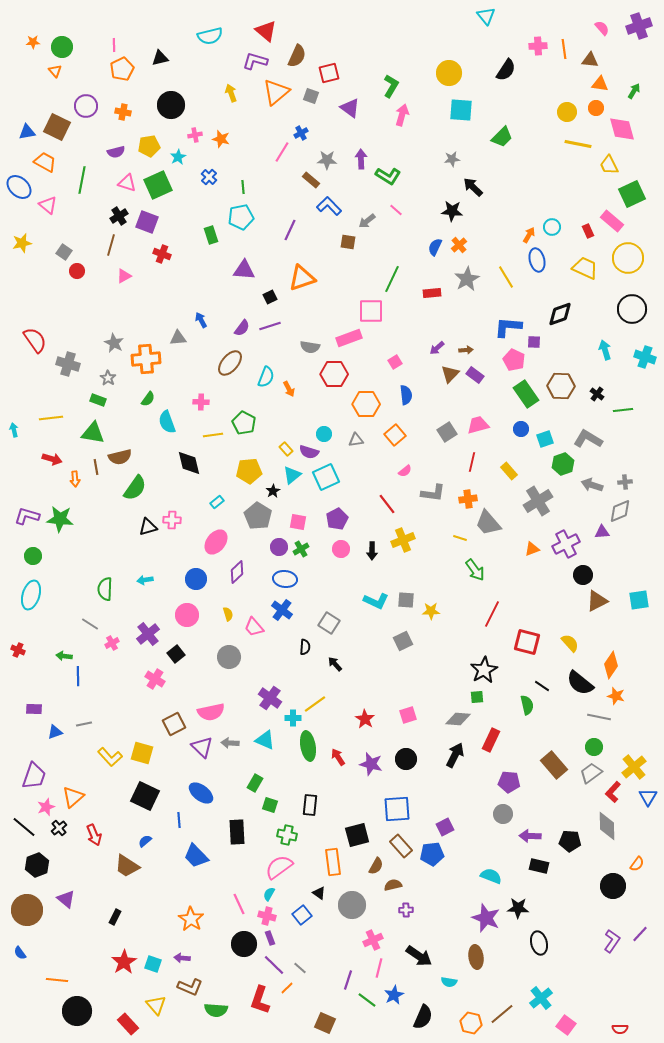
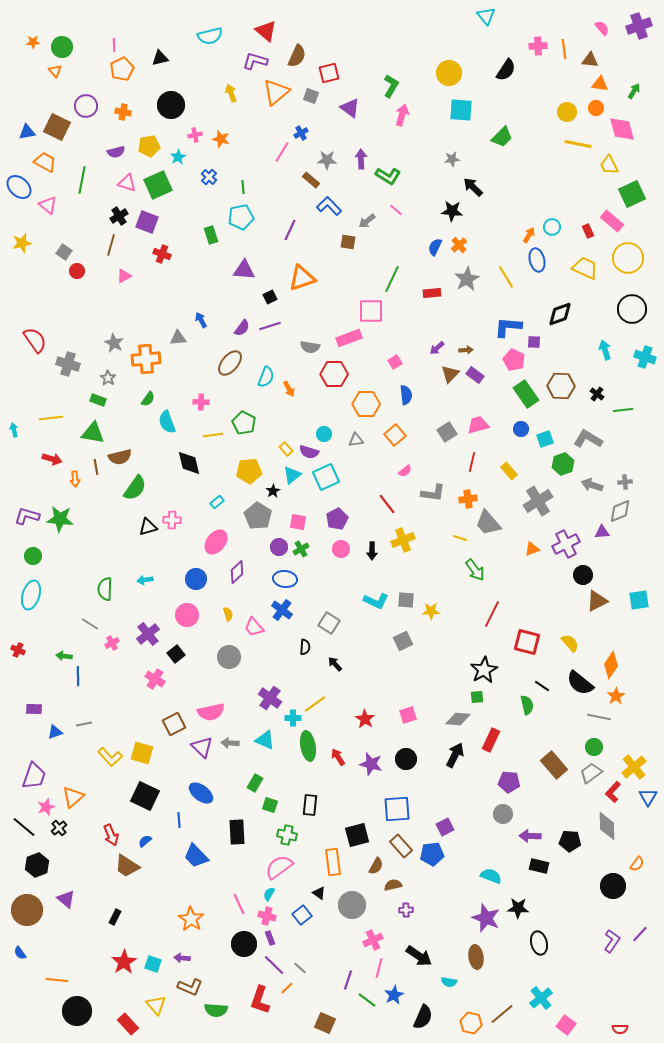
orange star at (616, 696): rotated 24 degrees clockwise
red arrow at (94, 835): moved 17 px right
